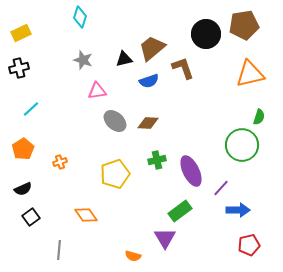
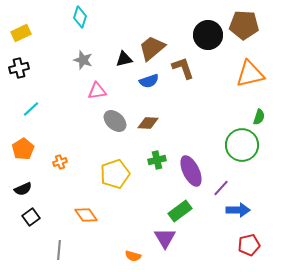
brown pentagon: rotated 12 degrees clockwise
black circle: moved 2 px right, 1 px down
